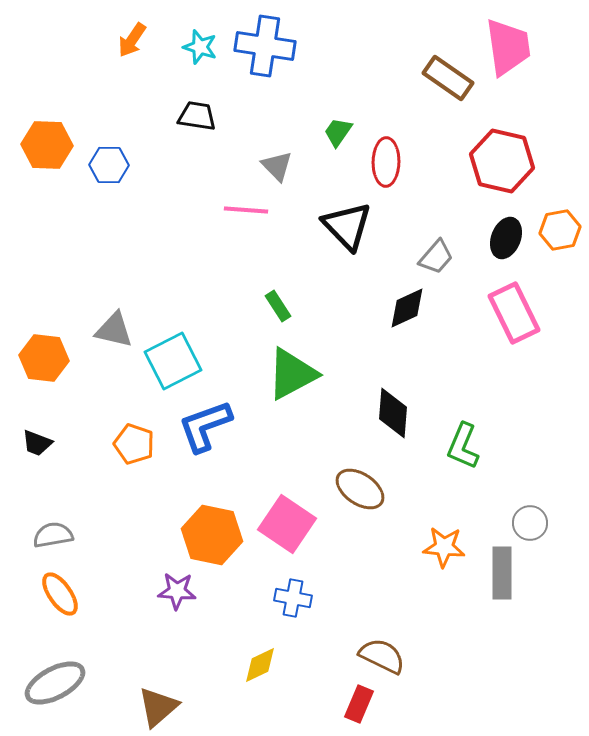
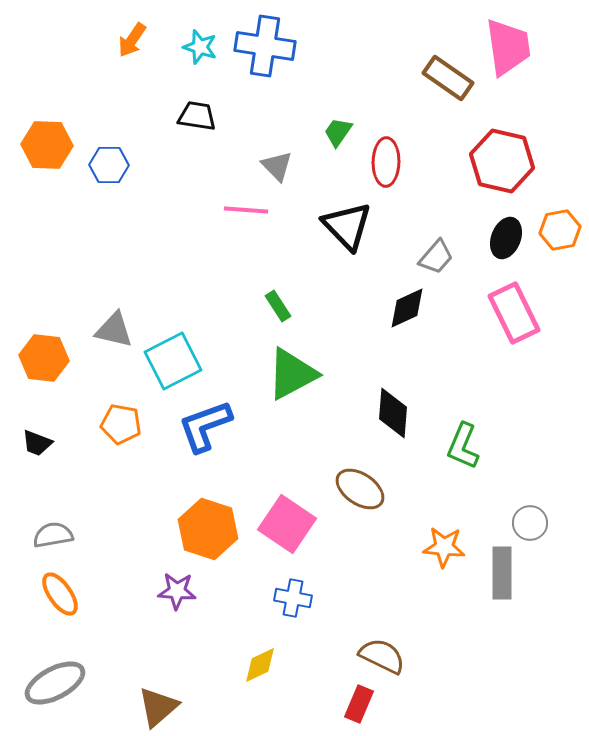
orange pentagon at (134, 444): moved 13 px left, 20 px up; rotated 9 degrees counterclockwise
orange hexagon at (212, 535): moved 4 px left, 6 px up; rotated 6 degrees clockwise
